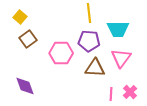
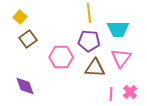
pink hexagon: moved 4 px down
